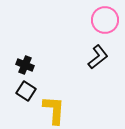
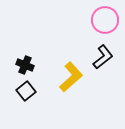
black L-shape: moved 5 px right
black square: rotated 18 degrees clockwise
yellow L-shape: moved 17 px right, 33 px up; rotated 44 degrees clockwise
